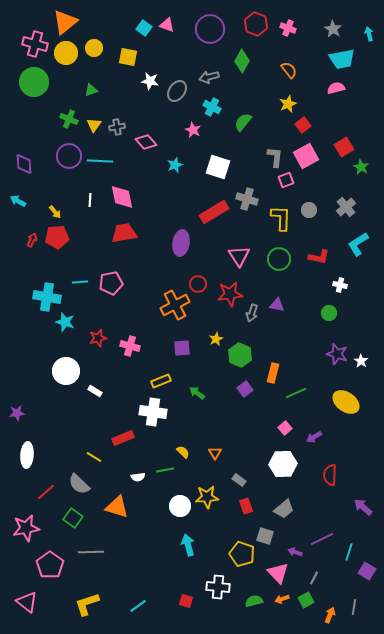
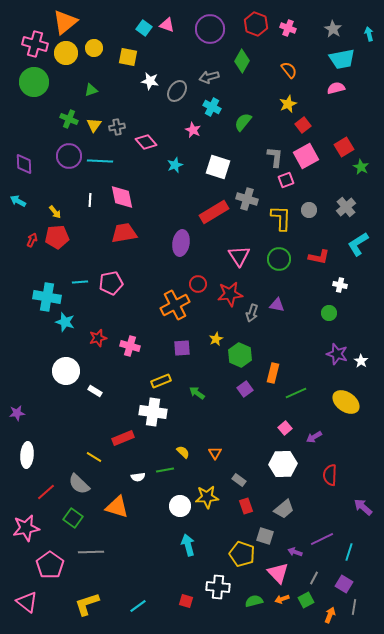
purple square at (367, 571): moved 23 px left, 13 px down
